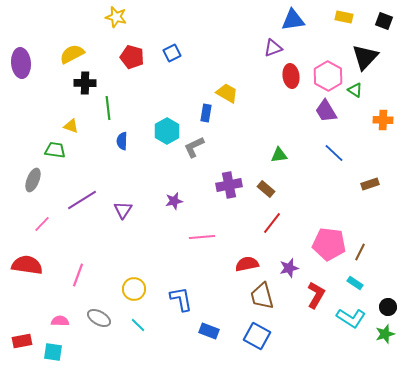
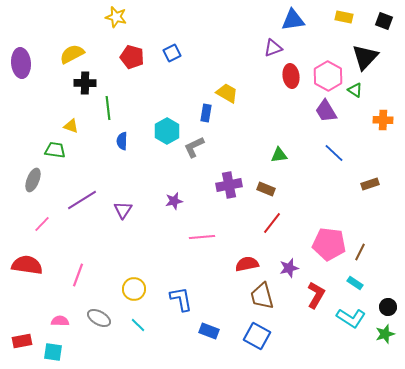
brown rectangle at (266, 189): rotated 18 degrees counterclockwise
